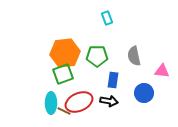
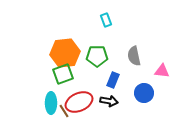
cyan rectangle: moved 1 px left, 2 px down
blue rectangle: rotated 14 degrees clockwise
brown line: rotated 32 degrees clockwise
